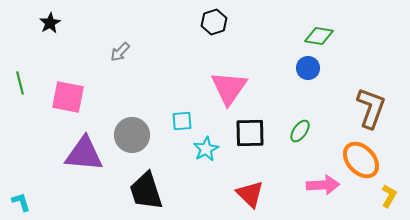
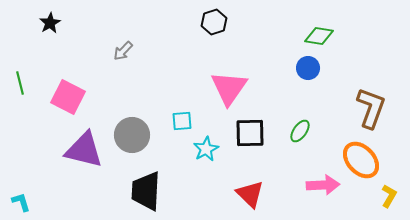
gray arrow: moved 3 px right, 1 px up
pink square: rotated 16 degrees clockwise
purple triangle: moved 4 px up; rotated 9 degrees clockwise
black trapezoid: rotated 21 degrees clockwise
